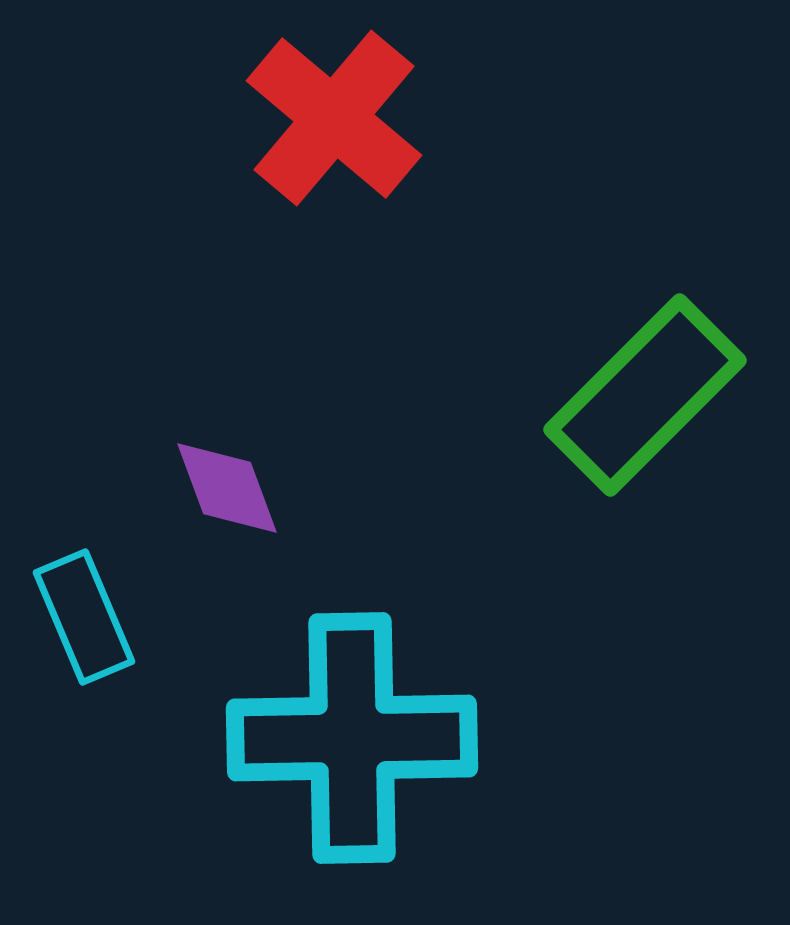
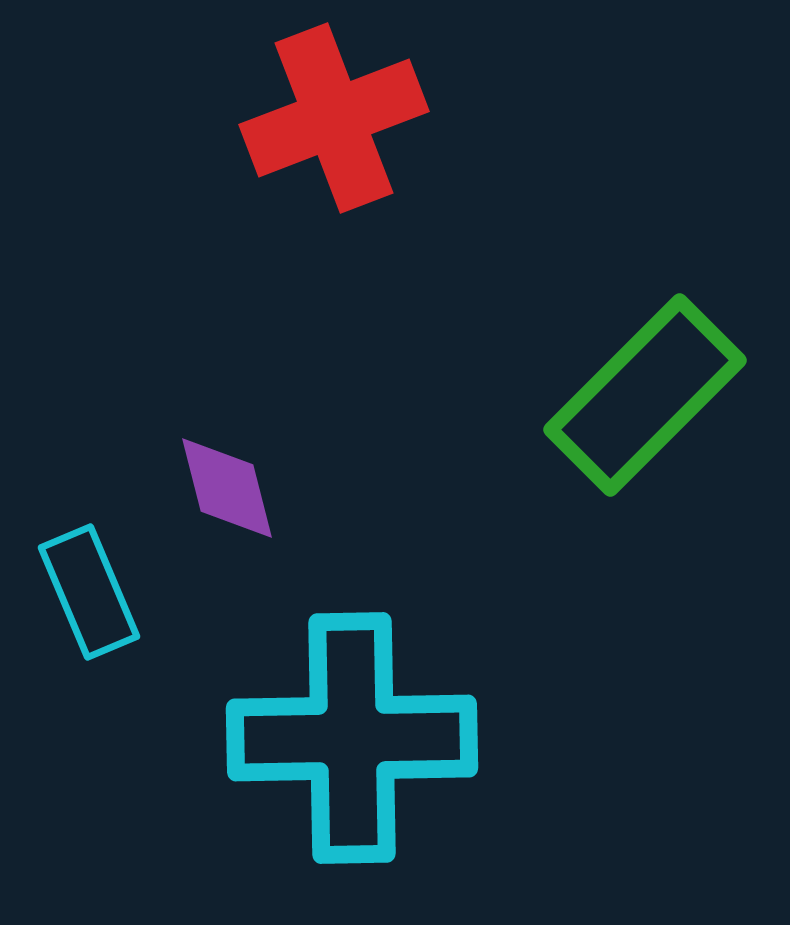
red cross: rotated 29 degrees clockwise
purple diamond: rotated 6 degrees clockwise
cyan rectangle: moved 5 px right, 25 px up
